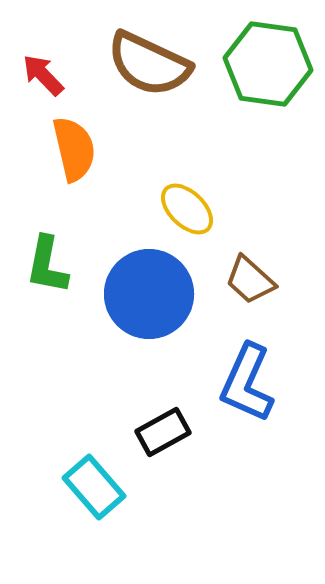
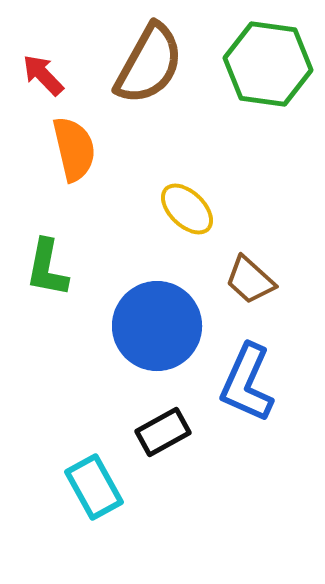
brown semicircle: rotated 86 degrees counterclockwise
green L-shape: moved 3 px down
blue circle: moved 8 px right, 32 px down
cyan rectangle: rotated 12 degrees clockwise
